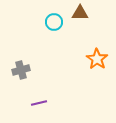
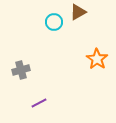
brown triangle: moved 2 px left, 1 px up; rotated 30 degrees counterclockwise
purple line: rotated 14 degrees counterclockwise
